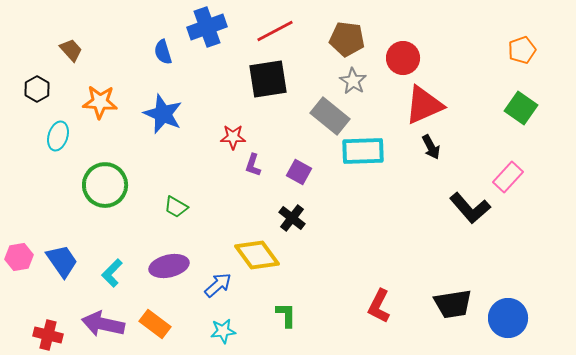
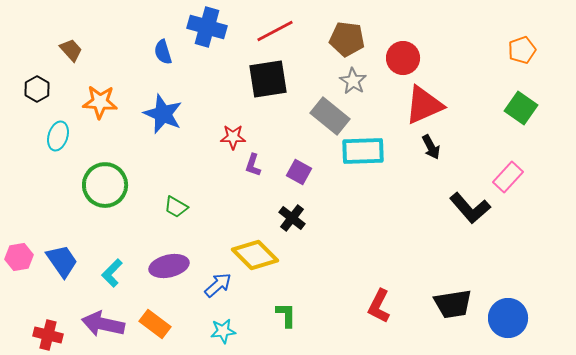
blue cross: rotated 36 degrees clockwise
yellow diamond: moved 2 px left; rotated 9 degrees counterclockwise
